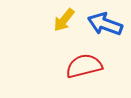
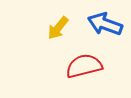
yellow arrow: moved 6 px left, 8 px down
